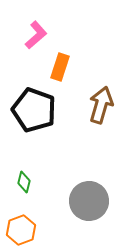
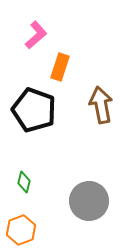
brown arrow: rotated 27 degrees counterclockwise
